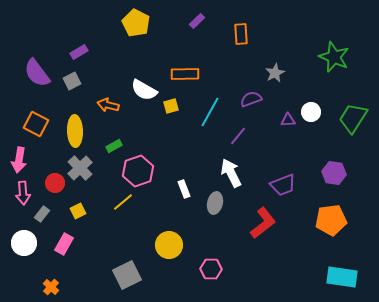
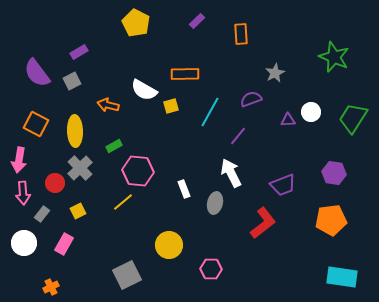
pink hexagon at (138, 171): rotated 24 degrees clockwise
orange cross at (51, 287): rotated 21 degrees clockwise
